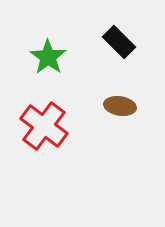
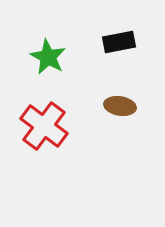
black rectangle: rotated 56 degrees counterclockwise
green star: rotated 6 degrees counterclockwise
